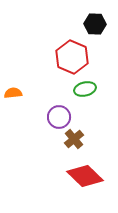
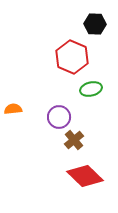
green ellipse: moved 6 px right
orange semicircle: moved 16 px down
brown cross: moved 1 px down
